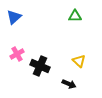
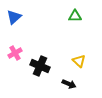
pink cross: moved 2 px left, 1 px up
